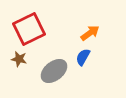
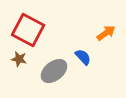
red square: moved 1 px left, 1 px down; rotated 36 degrees counterclockwise
orange arrow: moved 16 px right
blue semicircle: rotated 108 degrees clockwise
